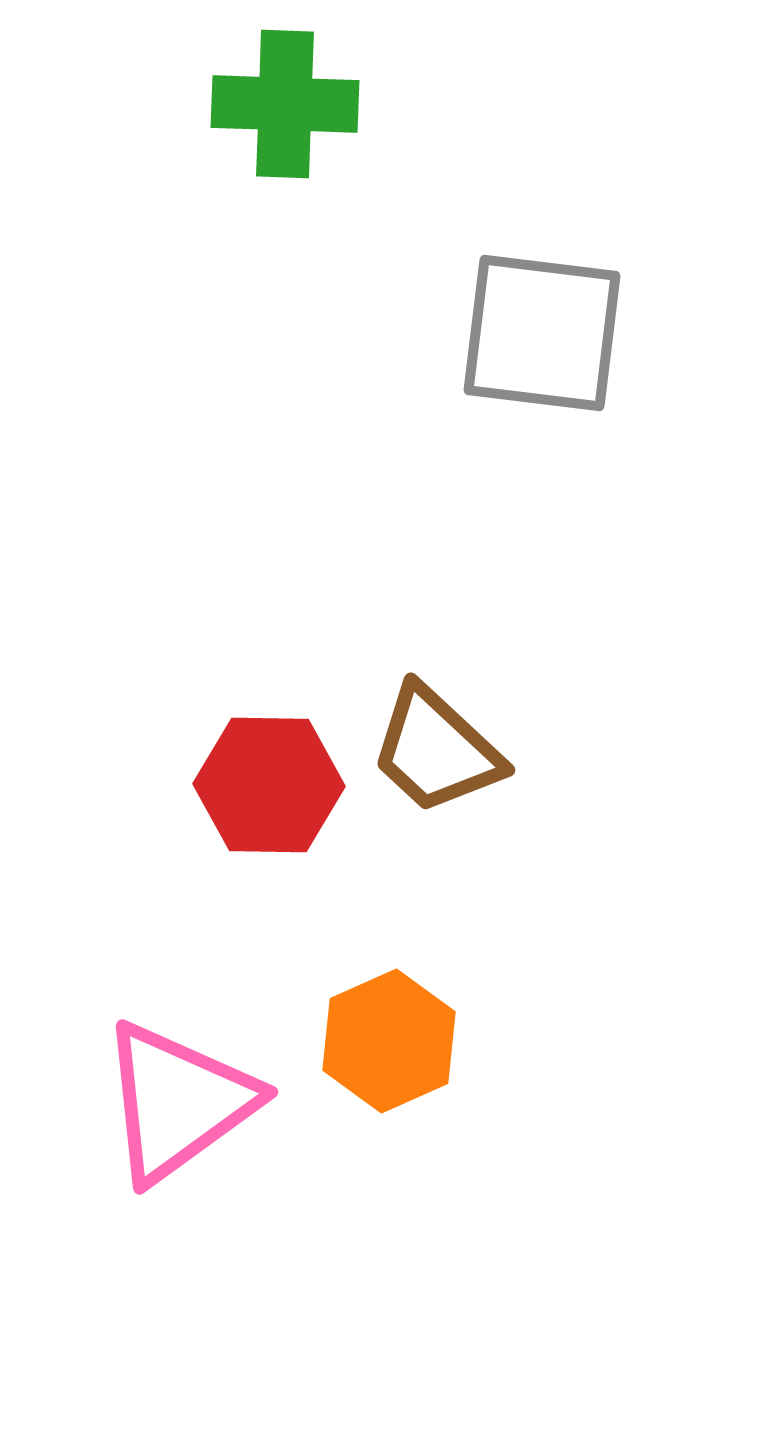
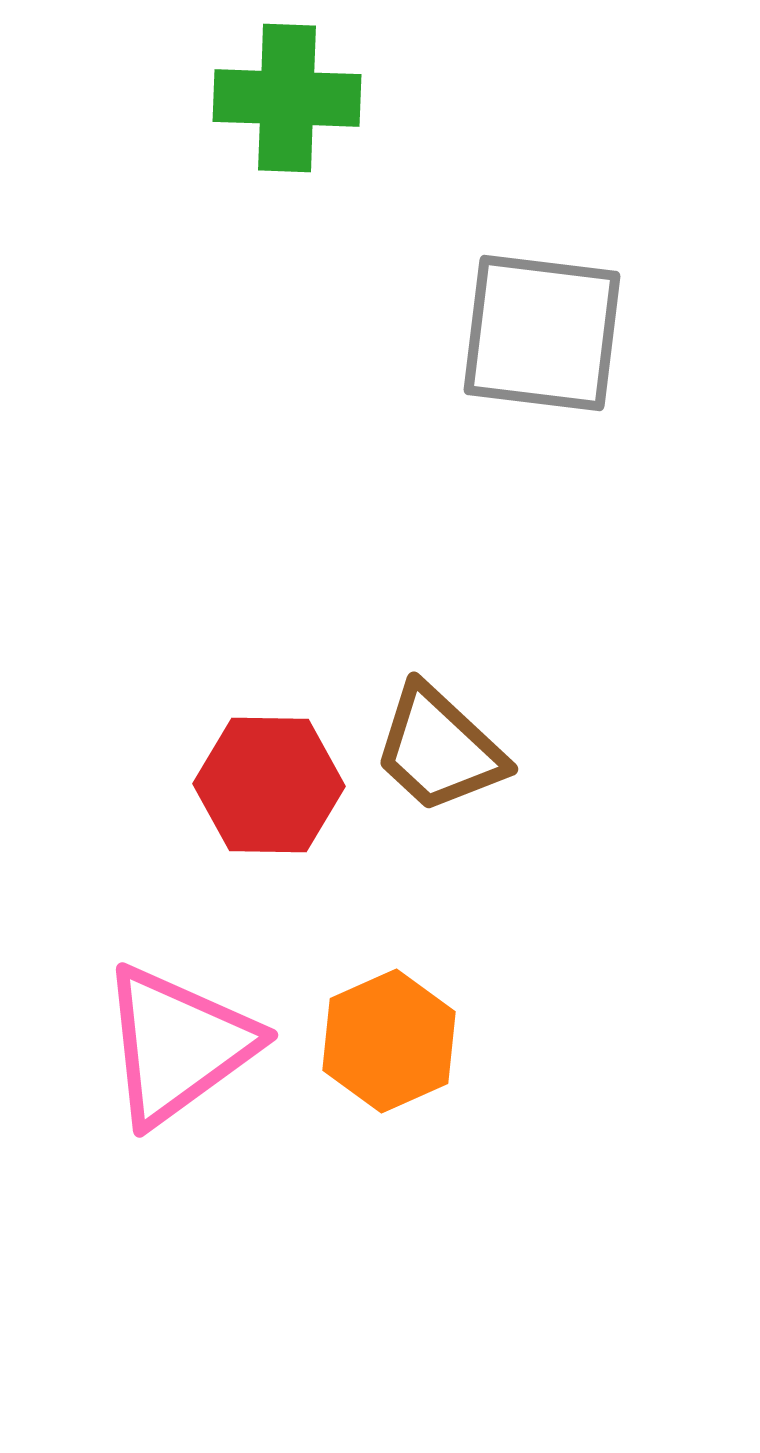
green cross: moved 2 px right, 6 px up
brown trapezoid: moved 3 px right, 1 px up
pink triangle: moved 57 px up
